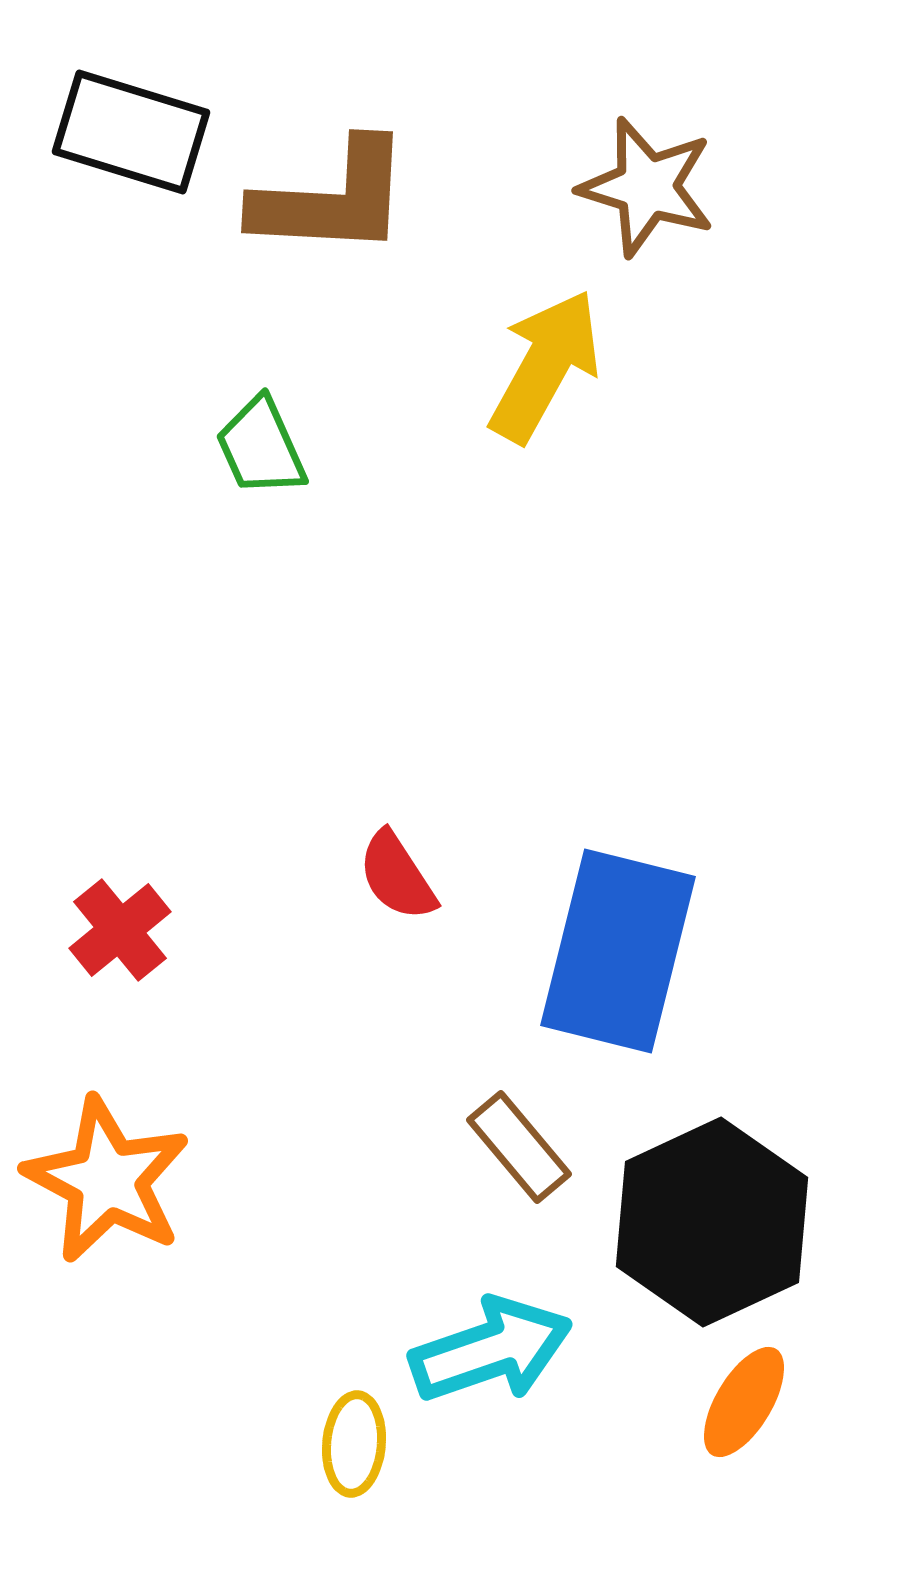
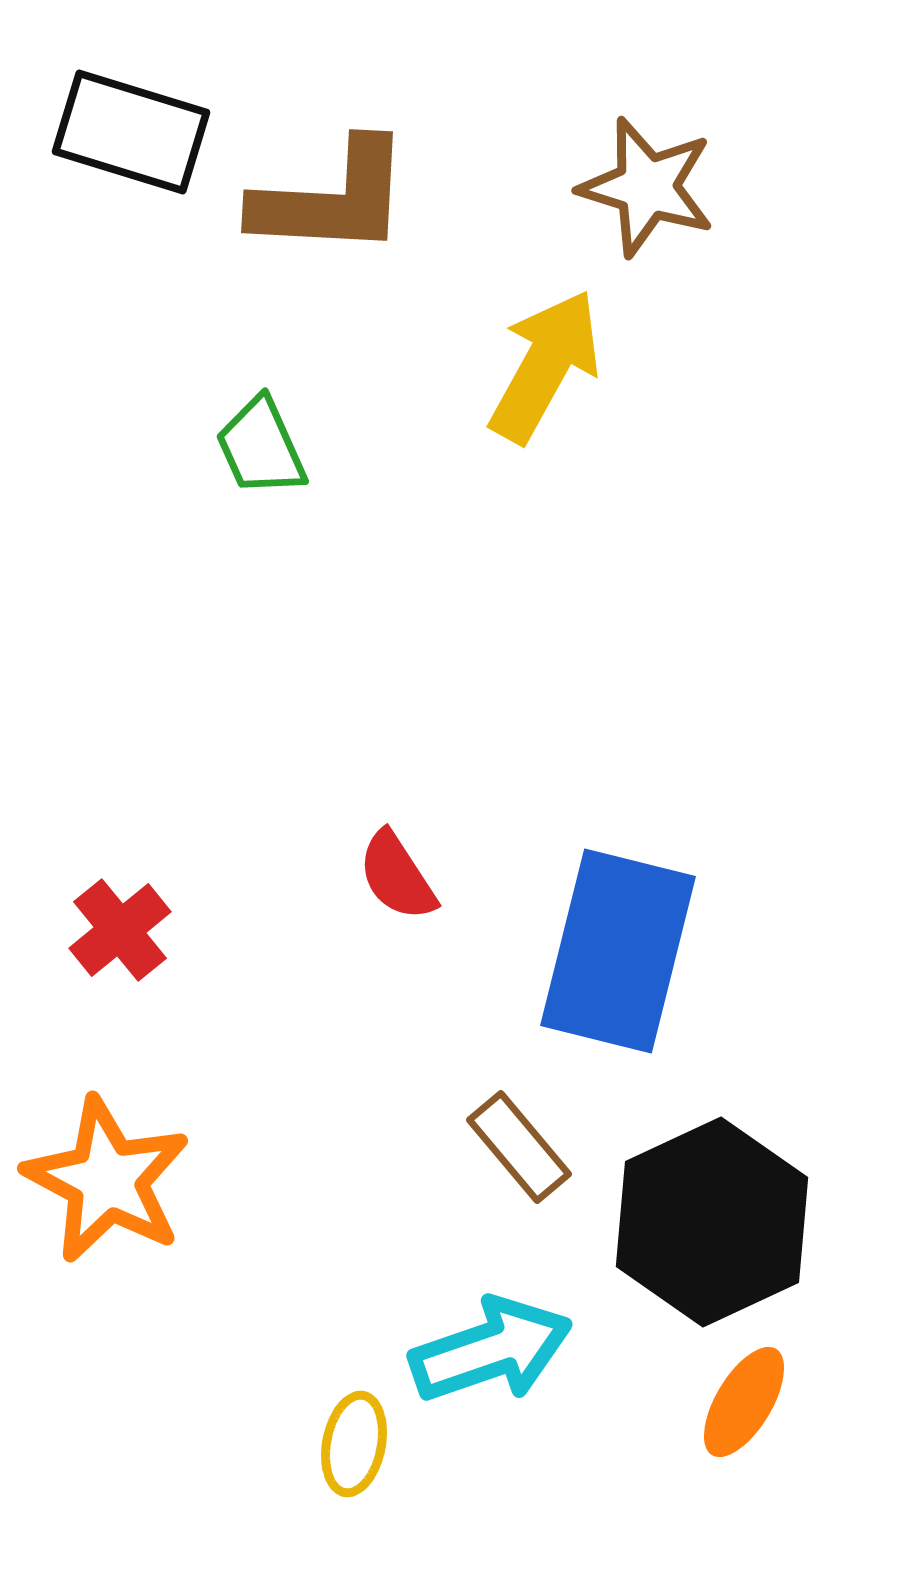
yellow ellipse: rotated 6 degrees clockwise
